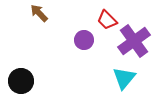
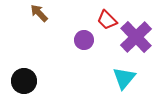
purple cross: moved 2 px right, 4 px up; rotated 8 degrees counterclockwise
black circle: moved 3 px right
